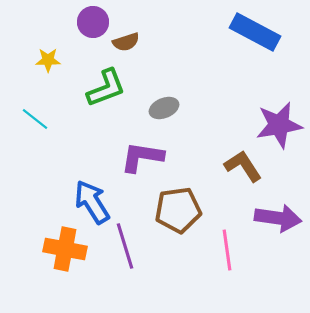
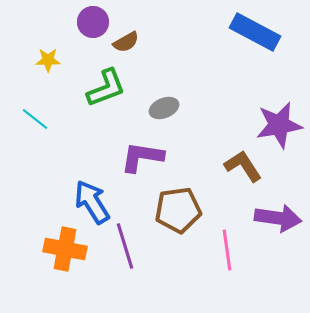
brown semicircle: rotated 12 degrees counterclockwise
